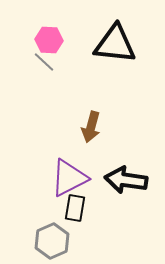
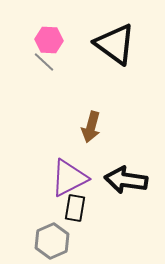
black triangle: rotated 30 degrees clockwise
